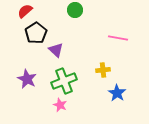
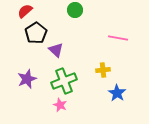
purple star: rotated 24 degrees clockwise
